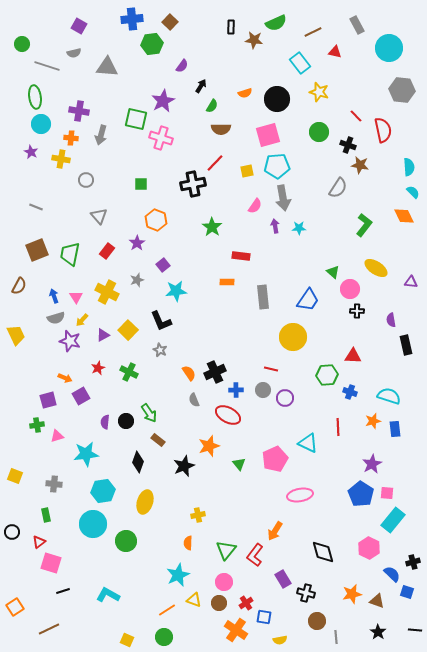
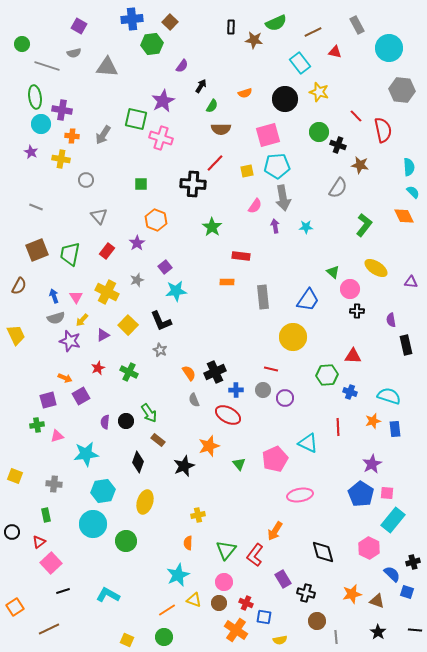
black circle at (277, 99): moved 8 px right
purple cross at (79, 111): moved 17 px left, 1 px up
gray arrow at (101, 135): moved 2 px right; rotated 18 degrees clockwise
orange cross at (71, 138): moved 1 px right, 2 px up
black cross at (348, 145): moved 10 px left
black cross at (193, 184): rotated 15 degrees clockwise
cyan star at (299, 228): moved 7 px right, 1 px up
purple square at (163, 265): moved 2 px right, 2 px down
yellow square at (128, 330): moved 5 px up
pink square at (51, 563): rotated 30 degrees clockwise
red cross at (246, 603): rotated 32 degrees counterclockwise
